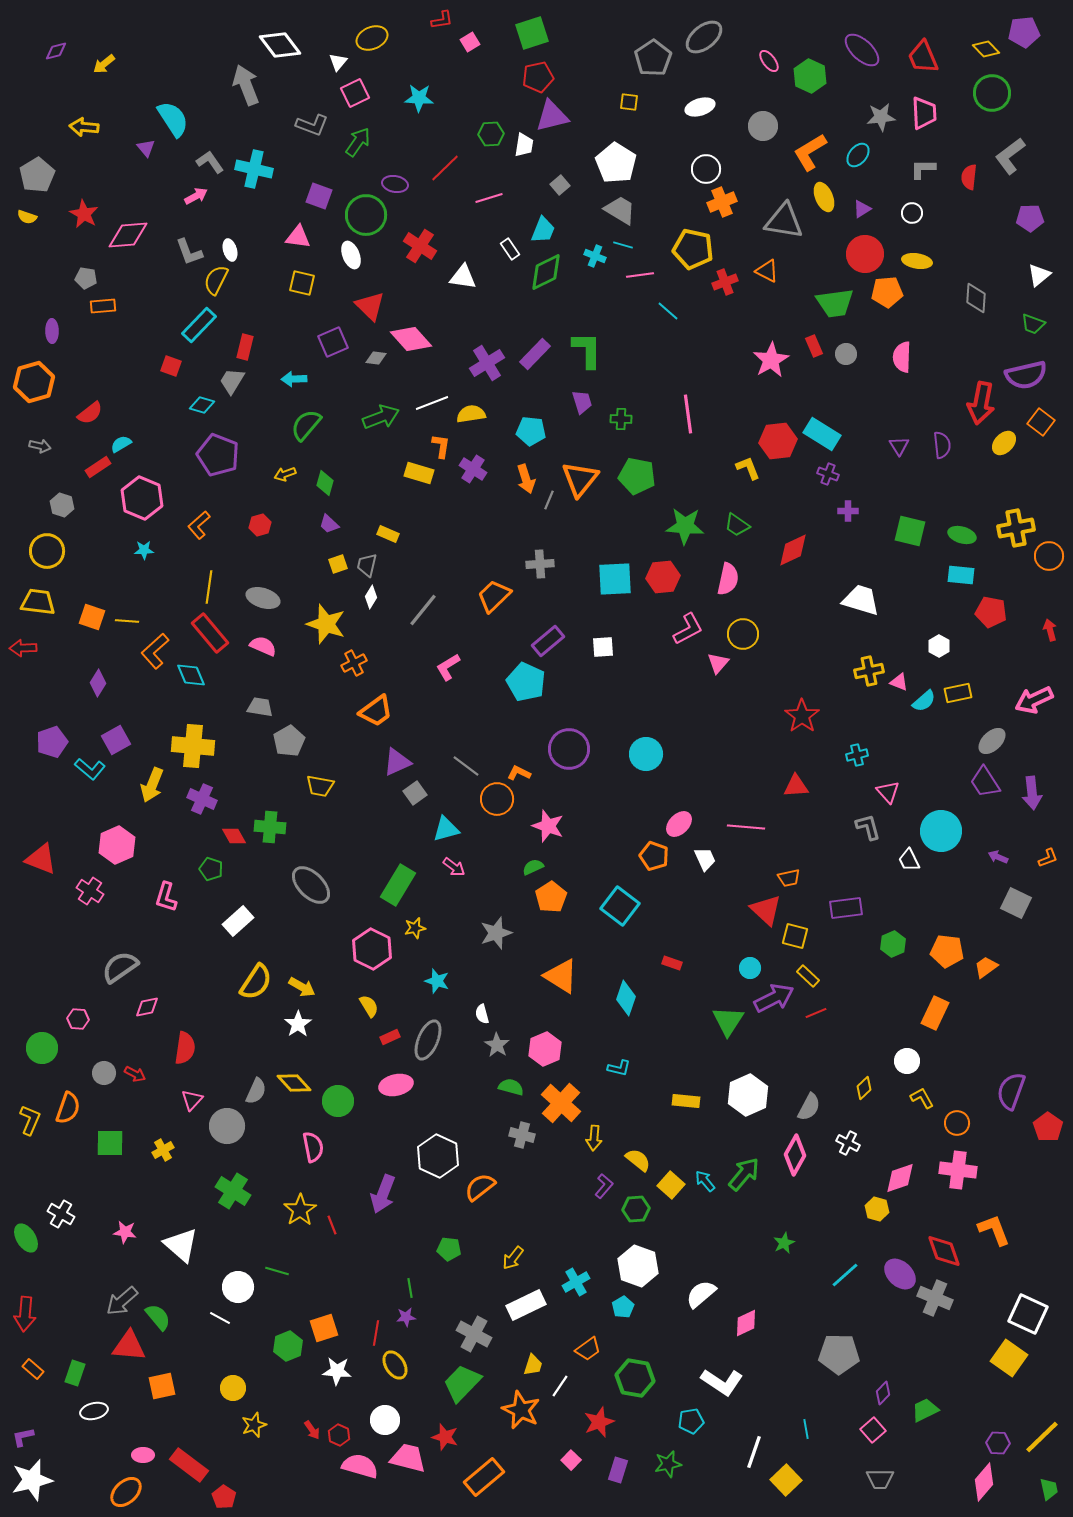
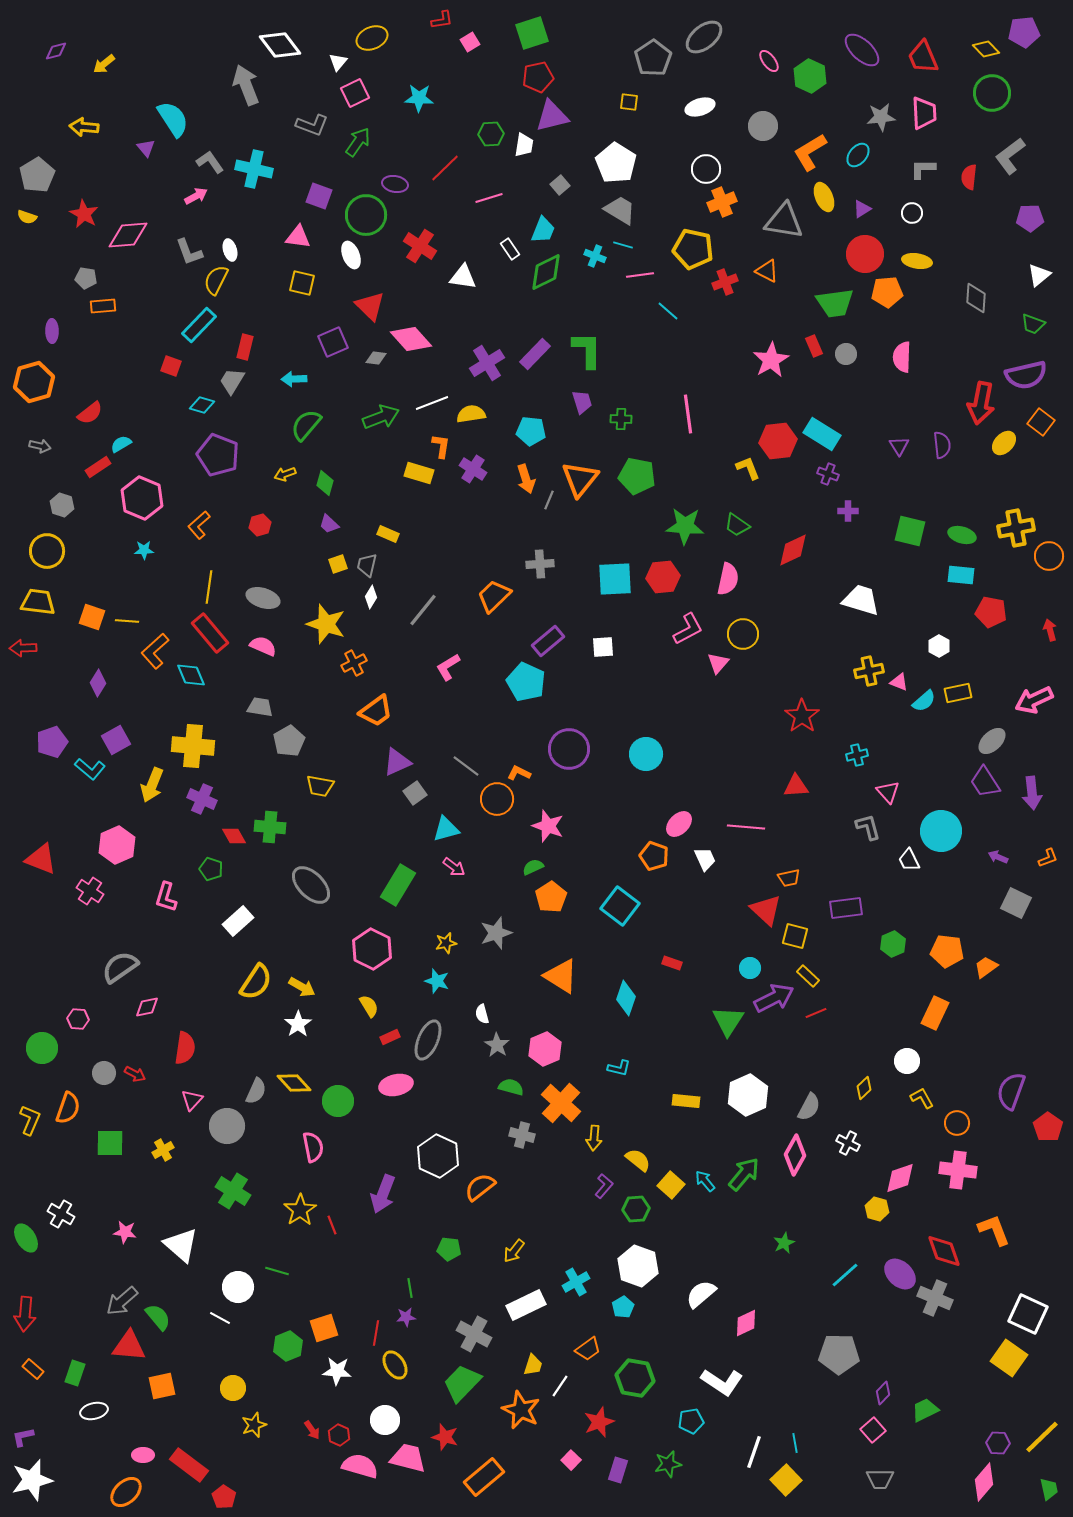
yellow star at (415, 928): moved 31 px right, 15 px down
yellow arrow at (513, 1258): moved 1 px right, 7 px up
cyan line at (806, 1429): moved 11 px left, 14 px down
